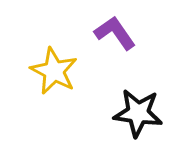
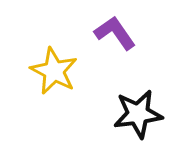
black star: moved 1 px down; rotated 15 degrees counterclockwise
